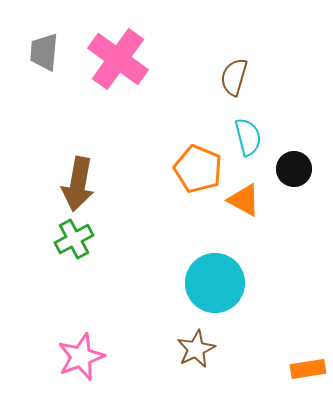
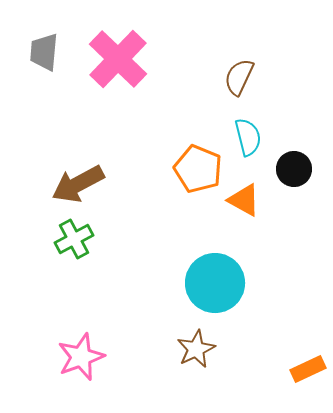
pink cross: rotated 8 degrees clockwise
brown semicircle: moved 5 px right; rotated 9 degrees clockwise
brown arrow: rotated 52 degrees clockwise
orange rectangle: rotated 16 degrees counterclockwise
